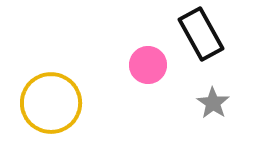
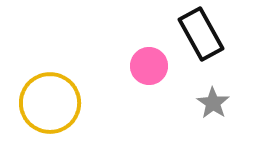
pink circle: moved 1 px right, 1 px down
yellow circle: moved 1 px left
